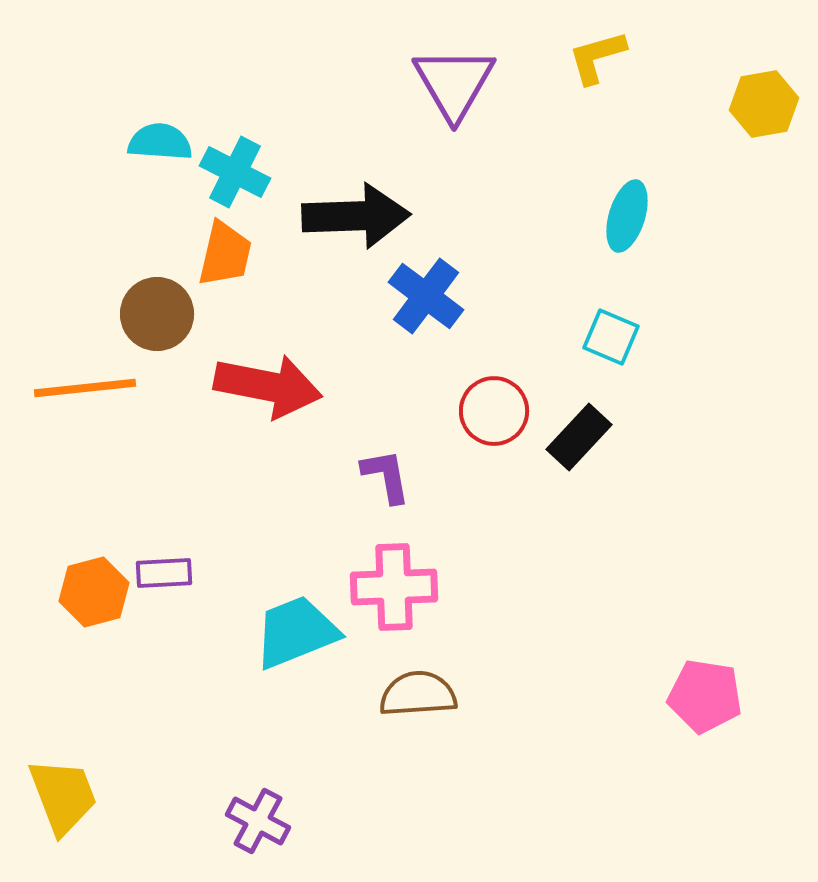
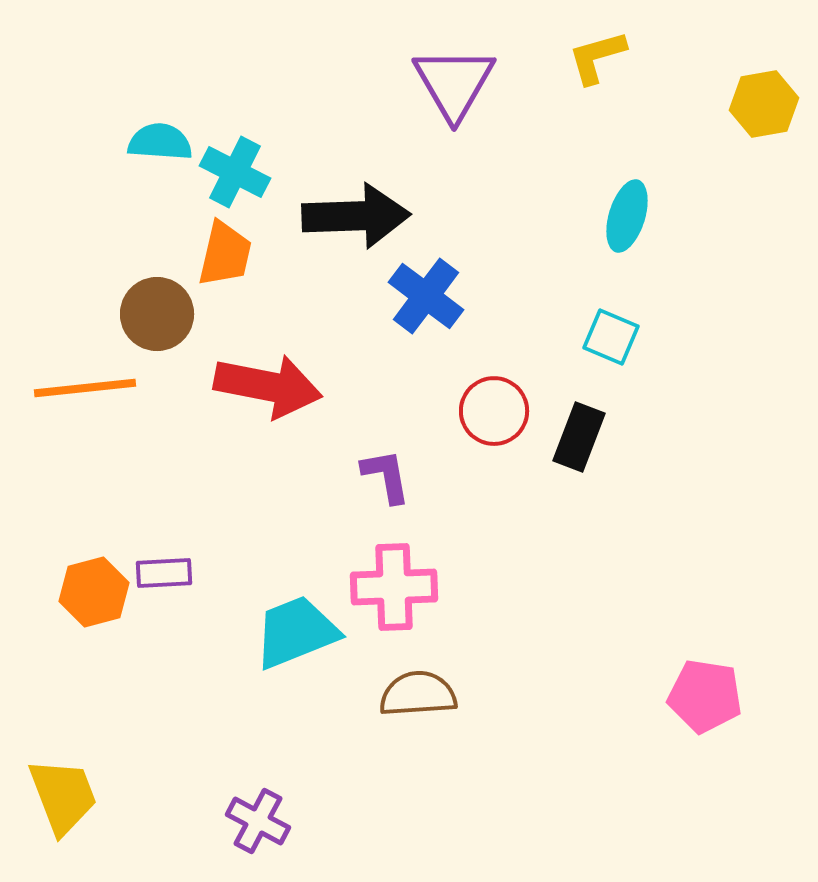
black rectangle: rotated 22 degrees counterclockwise
